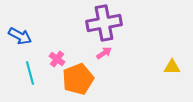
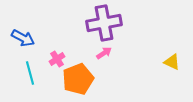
blue arrow: moved 3 px right, 2 px down
pink cross: rotated 21 degrees clockwise
yellow triangle: moved 5 px up; rotated 24 degrees clockwise
